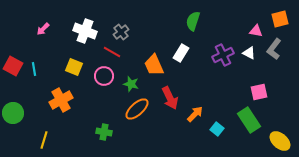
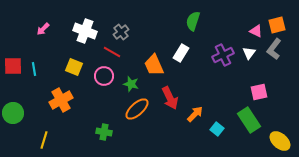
orange square: moved 3 px left, 6 px down
pink triangle: rotated 16 degrees clockwise
white triangle: rotated 40 degrees clockwise
red square: rotated 30 degrees counterclockwise
